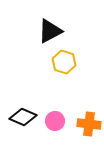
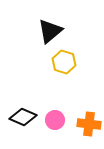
black triangle: rotated 12 degrees counterclockwise
pink circle: moved 1 px up
